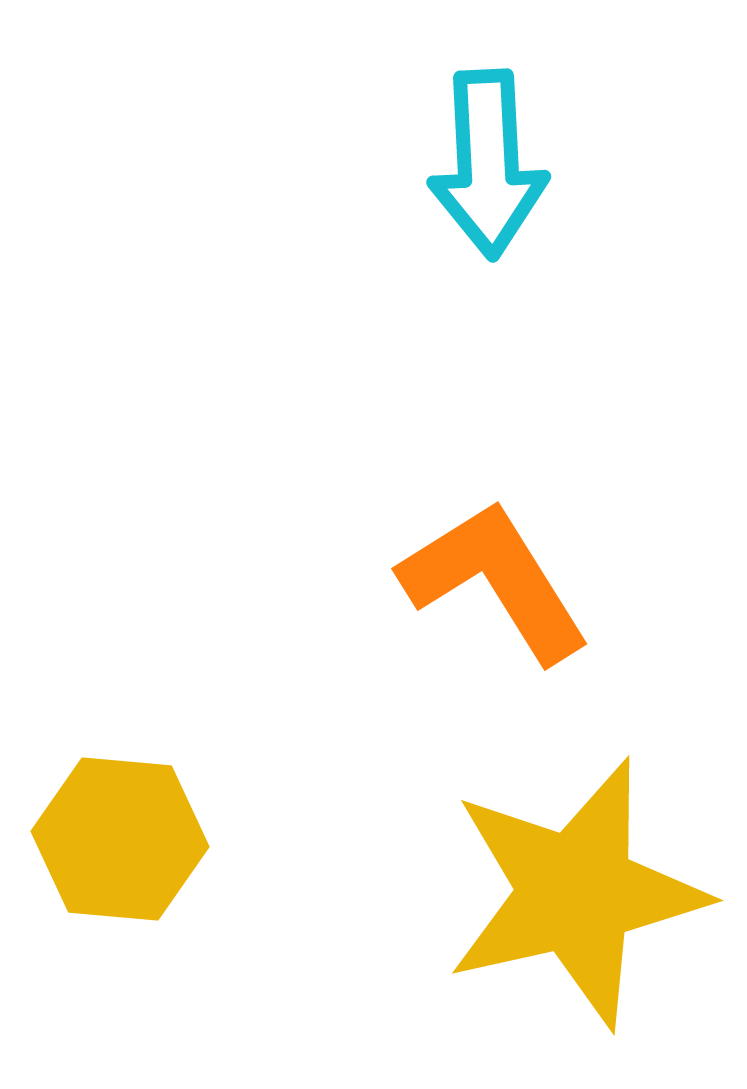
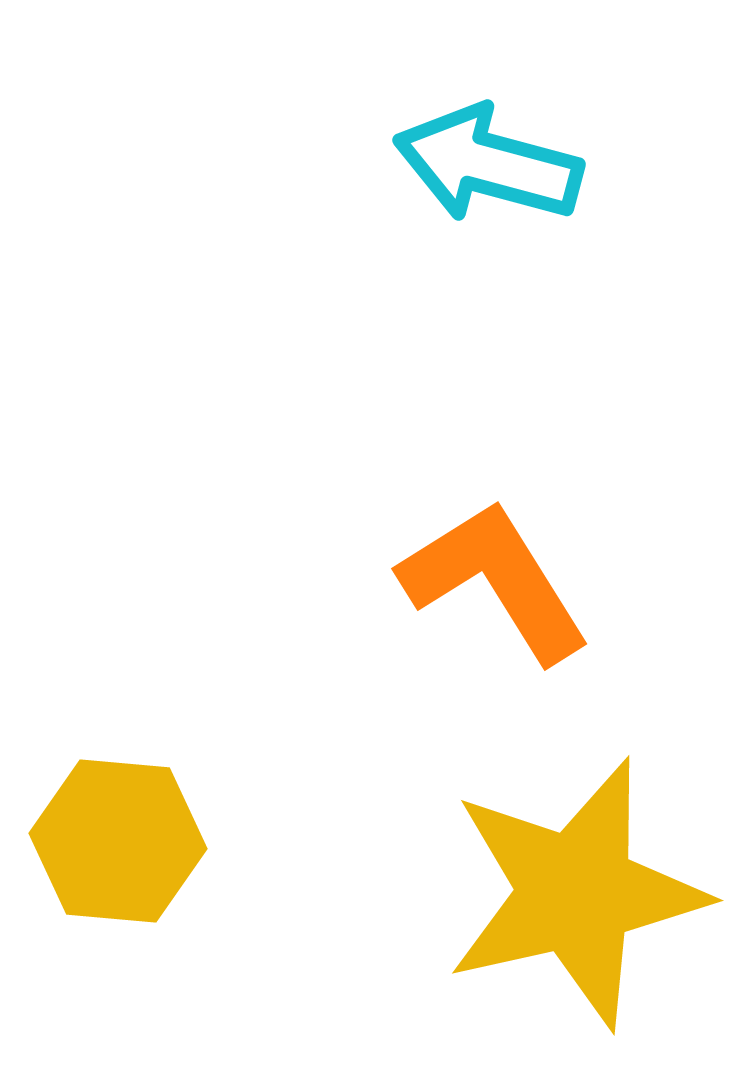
cyan arrow: rotated 108 degrees clockwise
yellow hexagon: moved 2 px left, 2 px down
